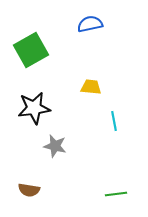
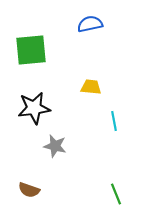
green square: rotated 24 degrees clockwise
brown semicircle: rotated 10 degrees clockwise
green line: rotated 75 degrees clockwise
